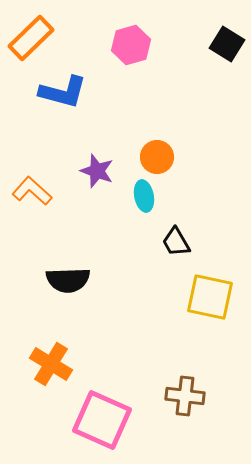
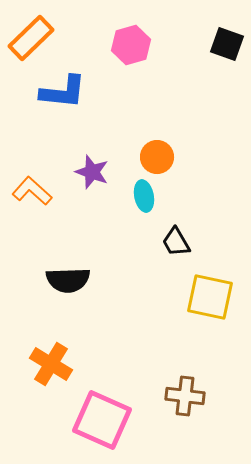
black square: rotated 12 degrees counterclockwise
blue L-shape: rotated 9 degrees counterclockwise
purple star: moved 5 px left, 1 px down
